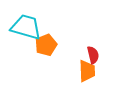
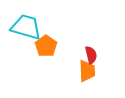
orange pentagon: moved 1 px down; rotated 15 degrees counterclockwise
red semicircle: moved 2 px left
